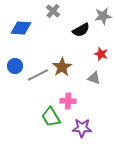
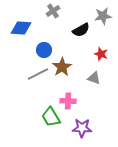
gray cross: rotated 16 degrees clockwise
blue circle: moved 29 px right, 16 px up
gray line: moved 1 px up
